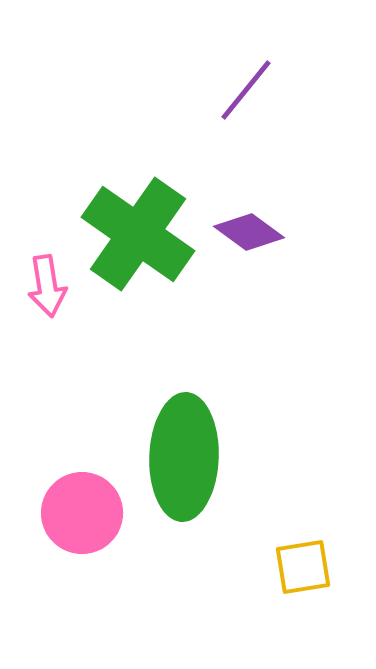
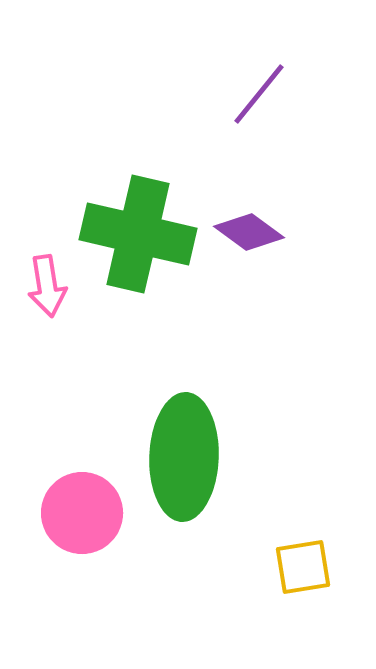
purple line: moved 13 px right, 4 px down
green cross: rotated 22 degrees counterclockwise
